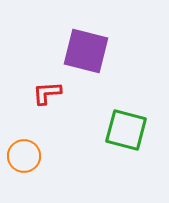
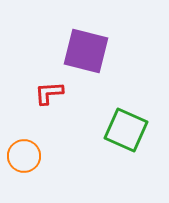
red L-shape: moved 2 px right
green square: rotated 9 degrees clockwise
